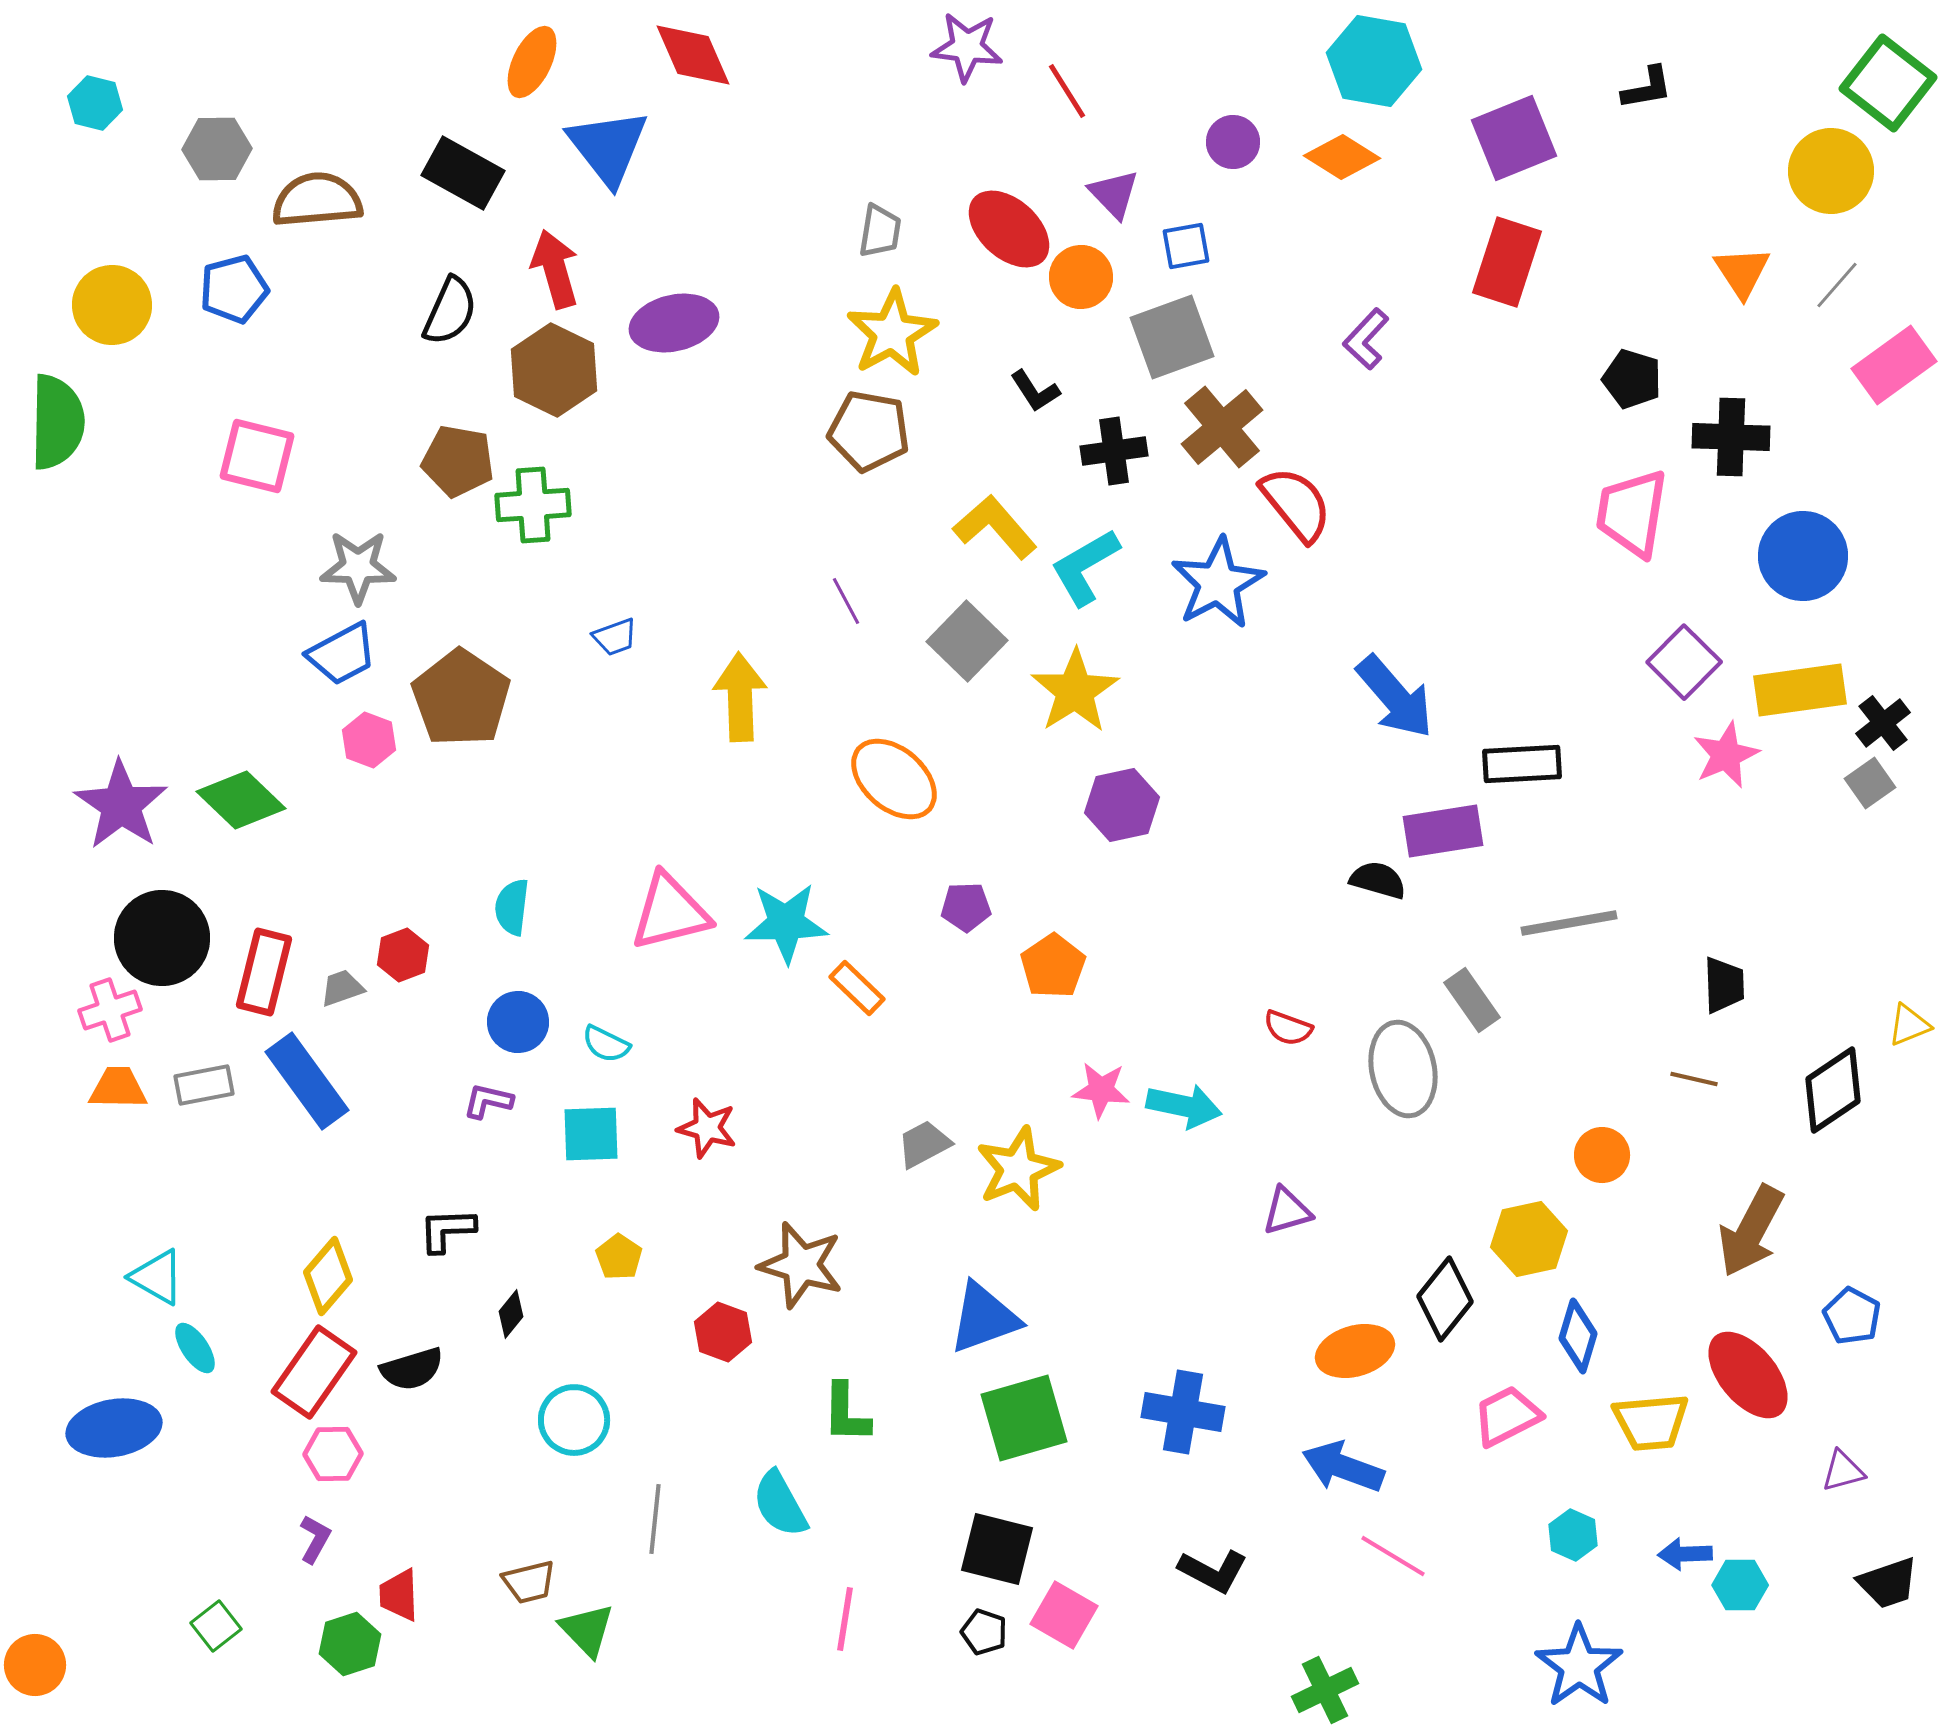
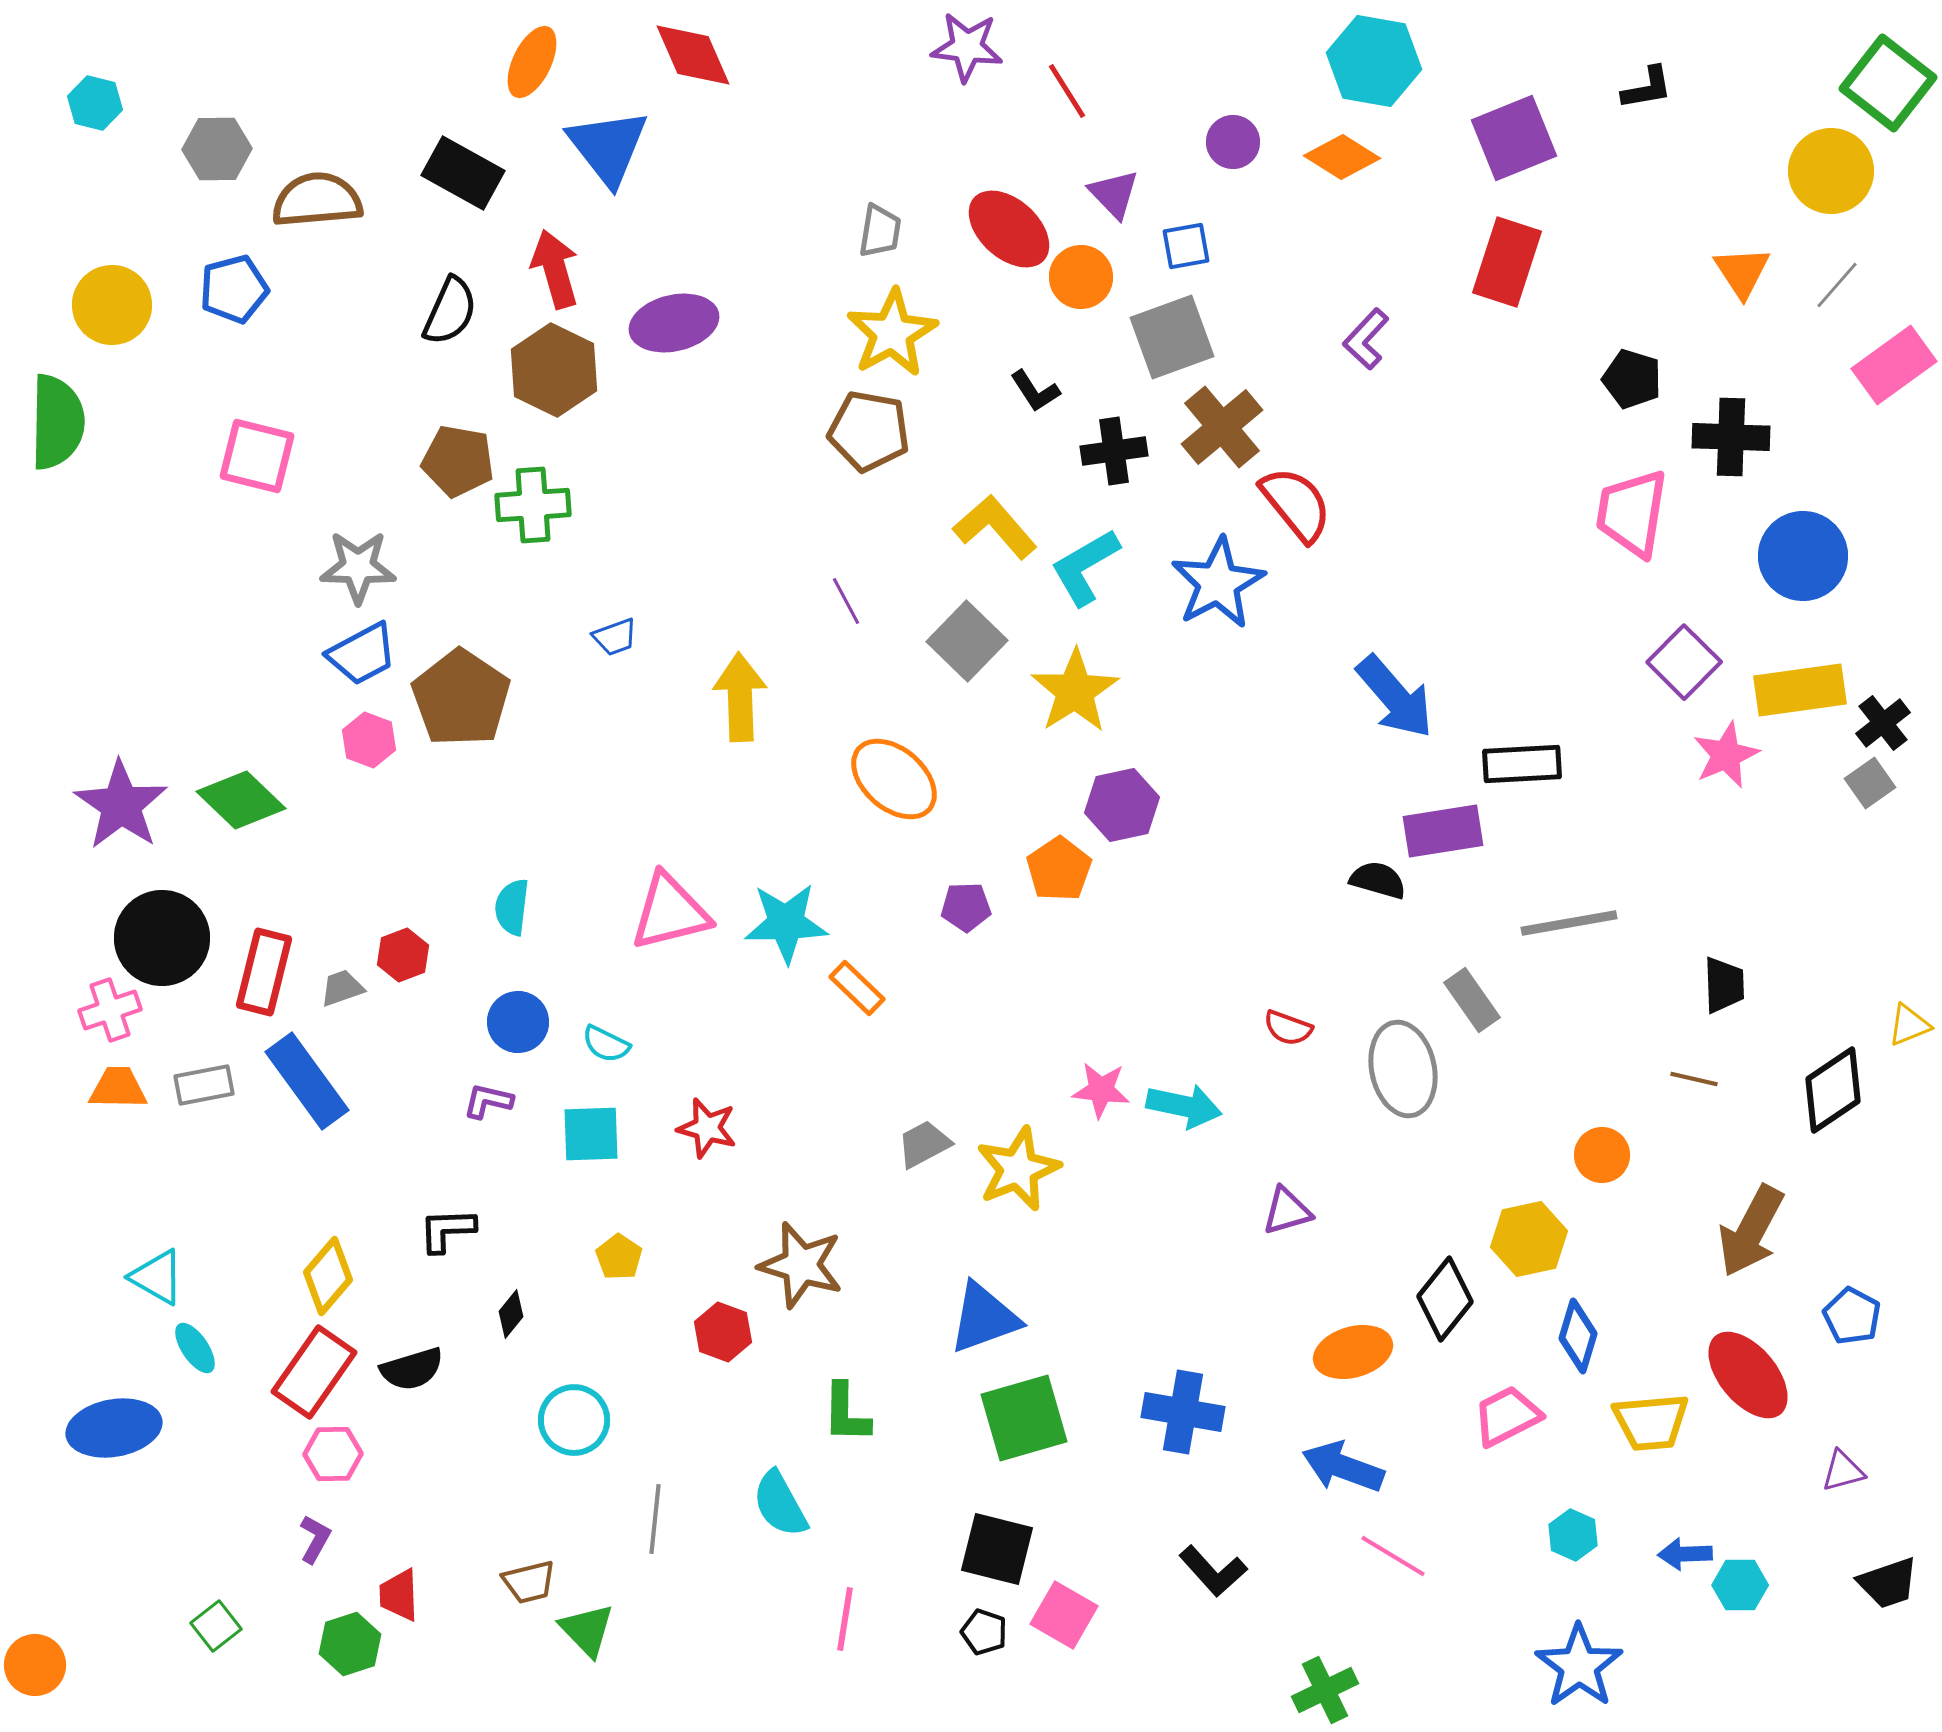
blue trapezoid at (342, 654): moved 20 px right
orange pentagon at (1053, 966): moved 6 px right, 97 px up
orange ellipse at (1355, 1351): moved 2 px left, 1 px down
black L-shape at (1213, 1571): rotated 20 degrees clockwise
